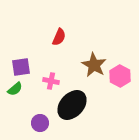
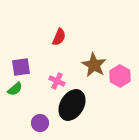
pink cross: moved 6 px right; rotated 14 degrees clockwise
black ellipse: rotated 12 degrees counterclockwise
